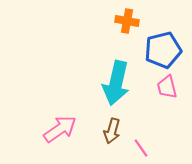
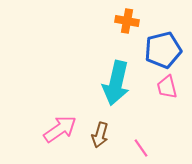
brown arrow: moved 12 px left, 4 px down
